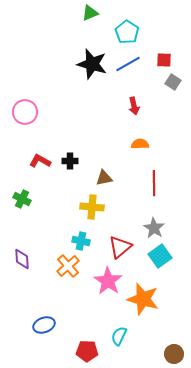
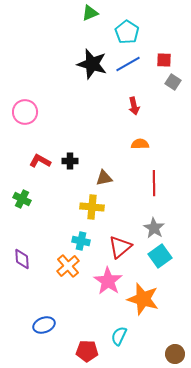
brown circle: moved 1 px right
